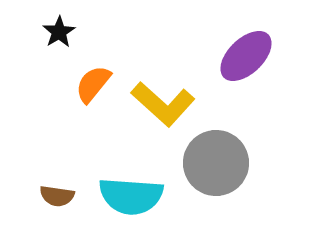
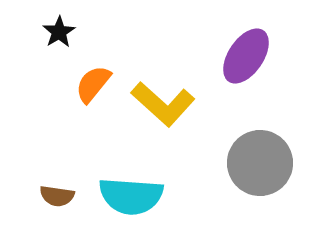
purple ellipse: rotated 12 degrees counterclockwise
gray circle: moved 44 px right
